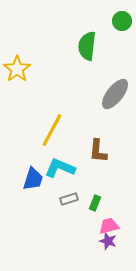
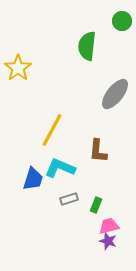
yellow star: moved 1 px right, 1 px up
green rectangle: moved 1 px right, 2 px down
